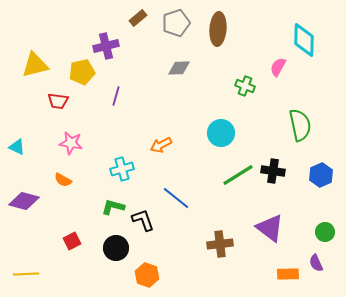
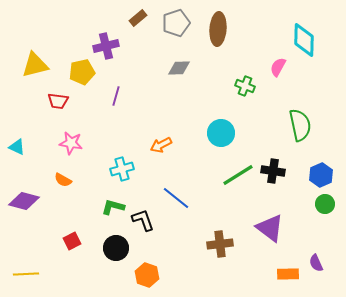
green circle: moved 28 px up
